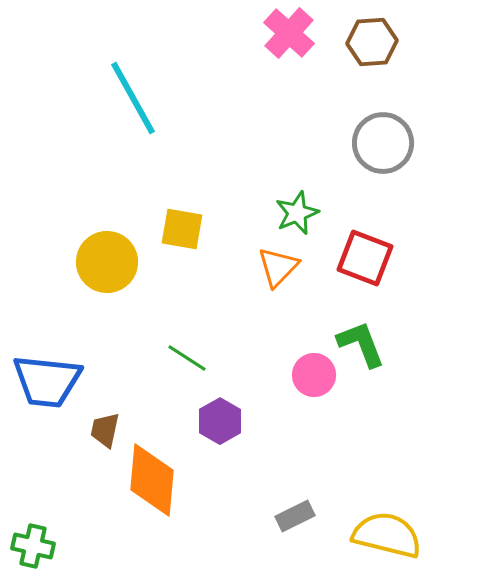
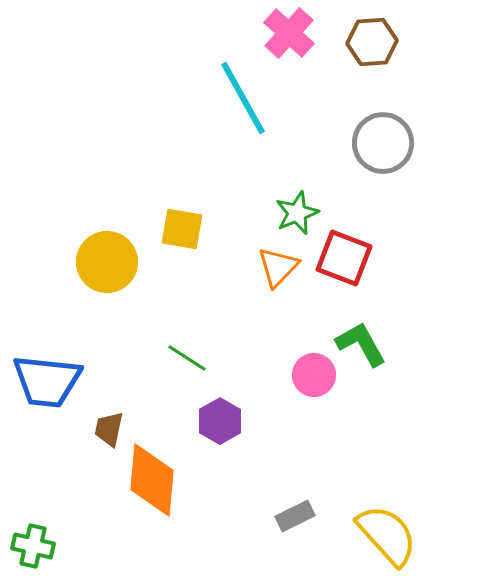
cyan line: moved 110 px right
red square: moved 21 px left
green L-shape: rotated 8 degrees counterclockwise
brown trapezoid: moved 4 px right, 1 px up
yellow semicircle: rotated 34 degrees clockwise
